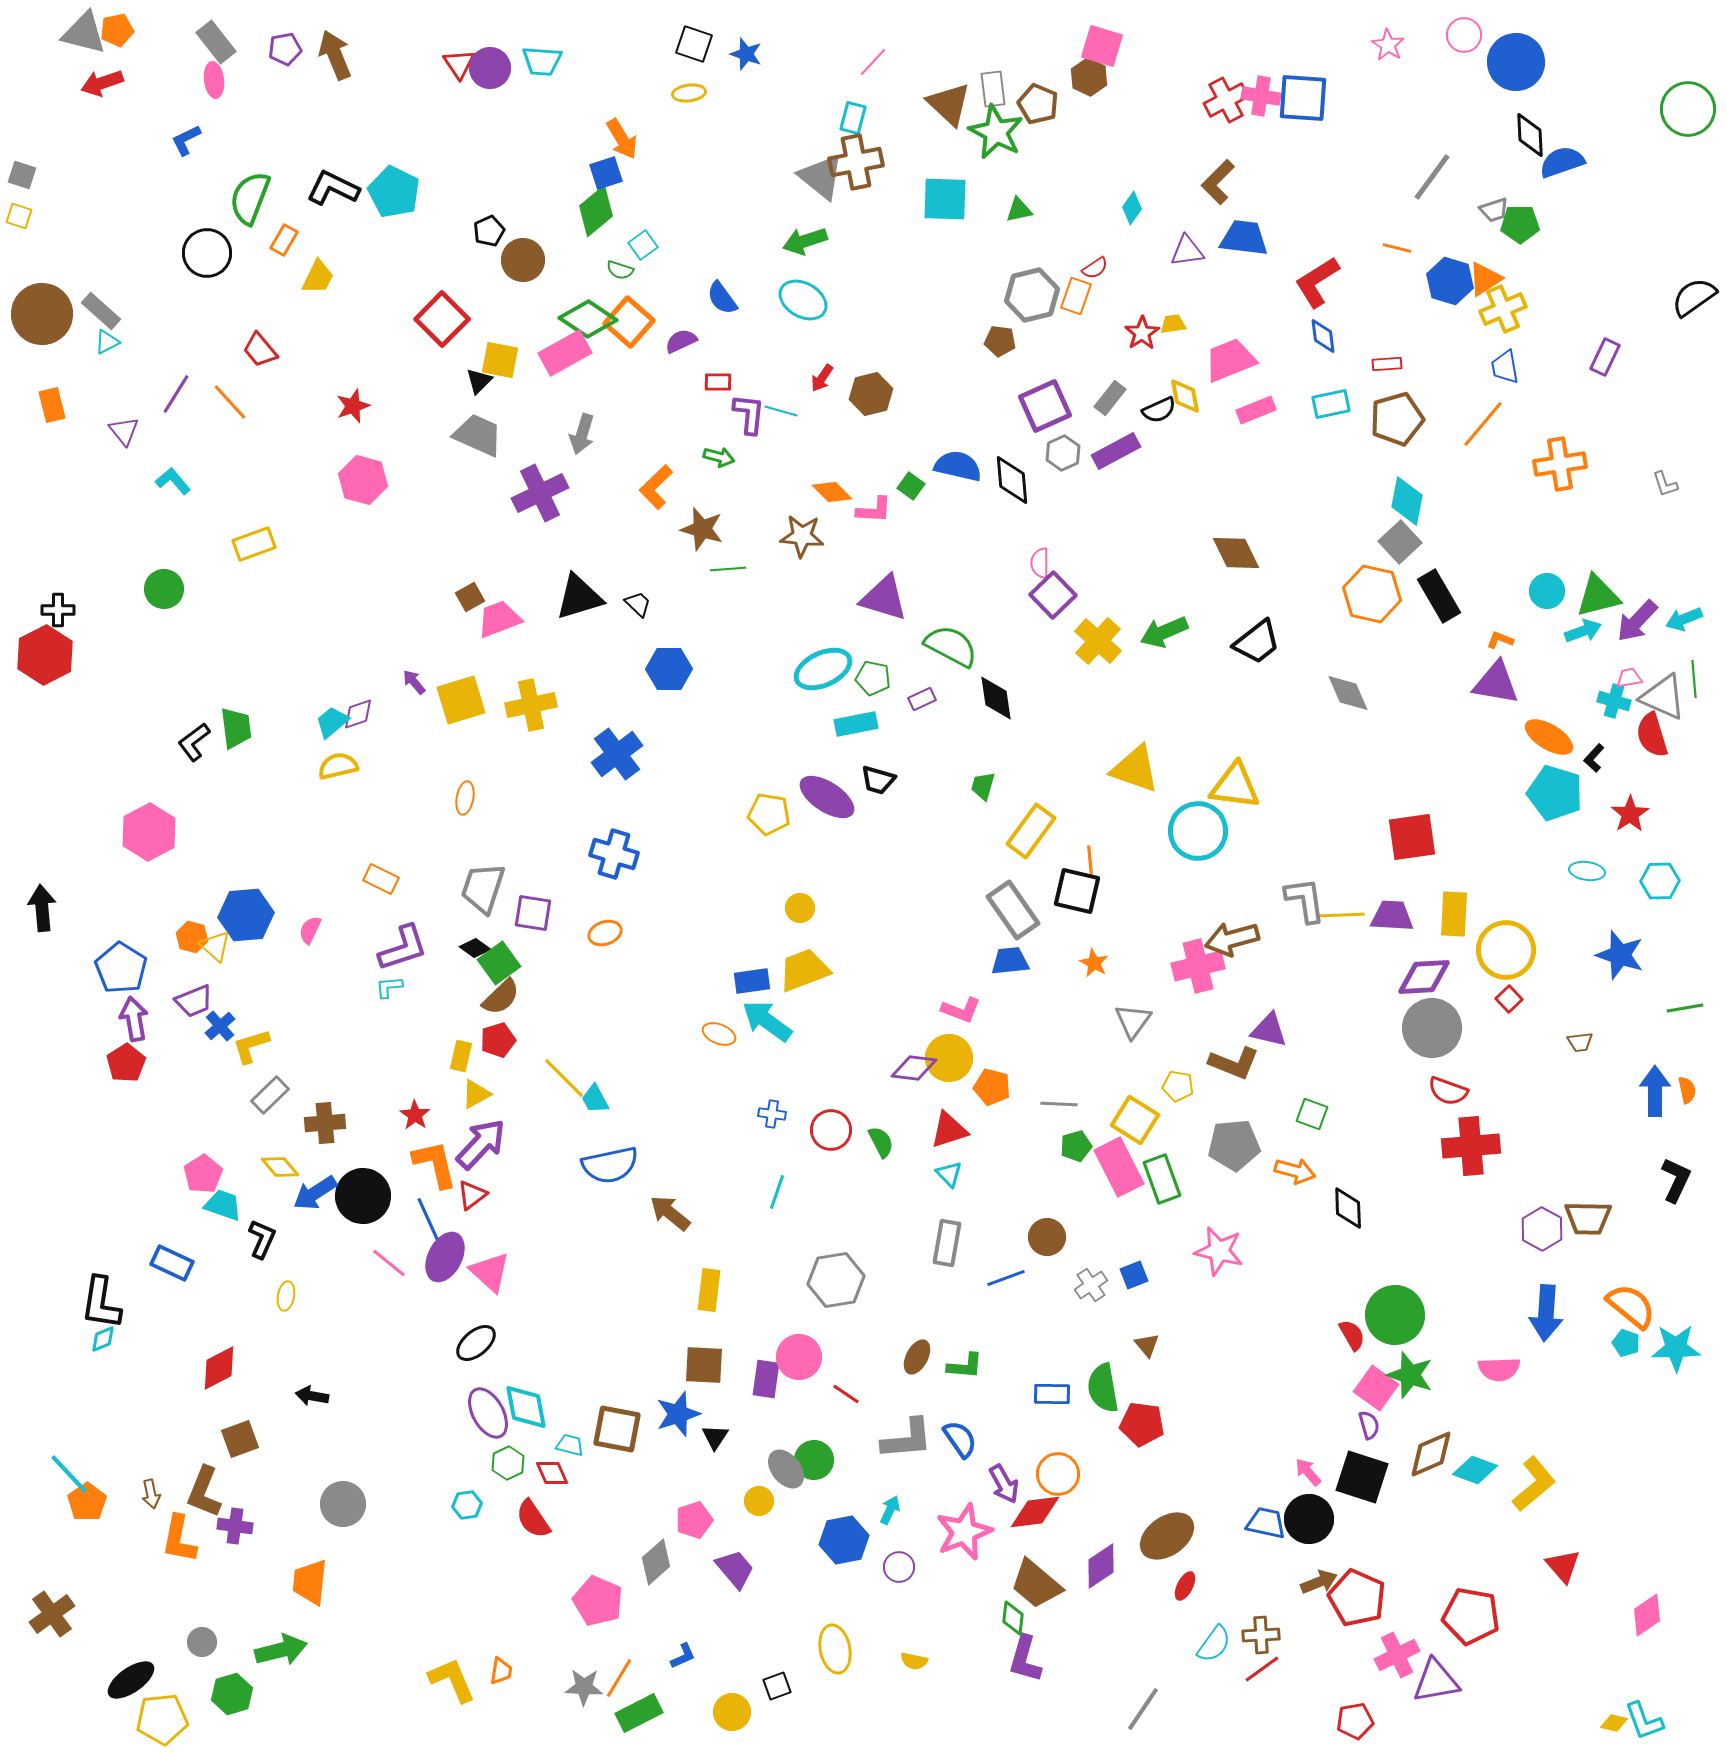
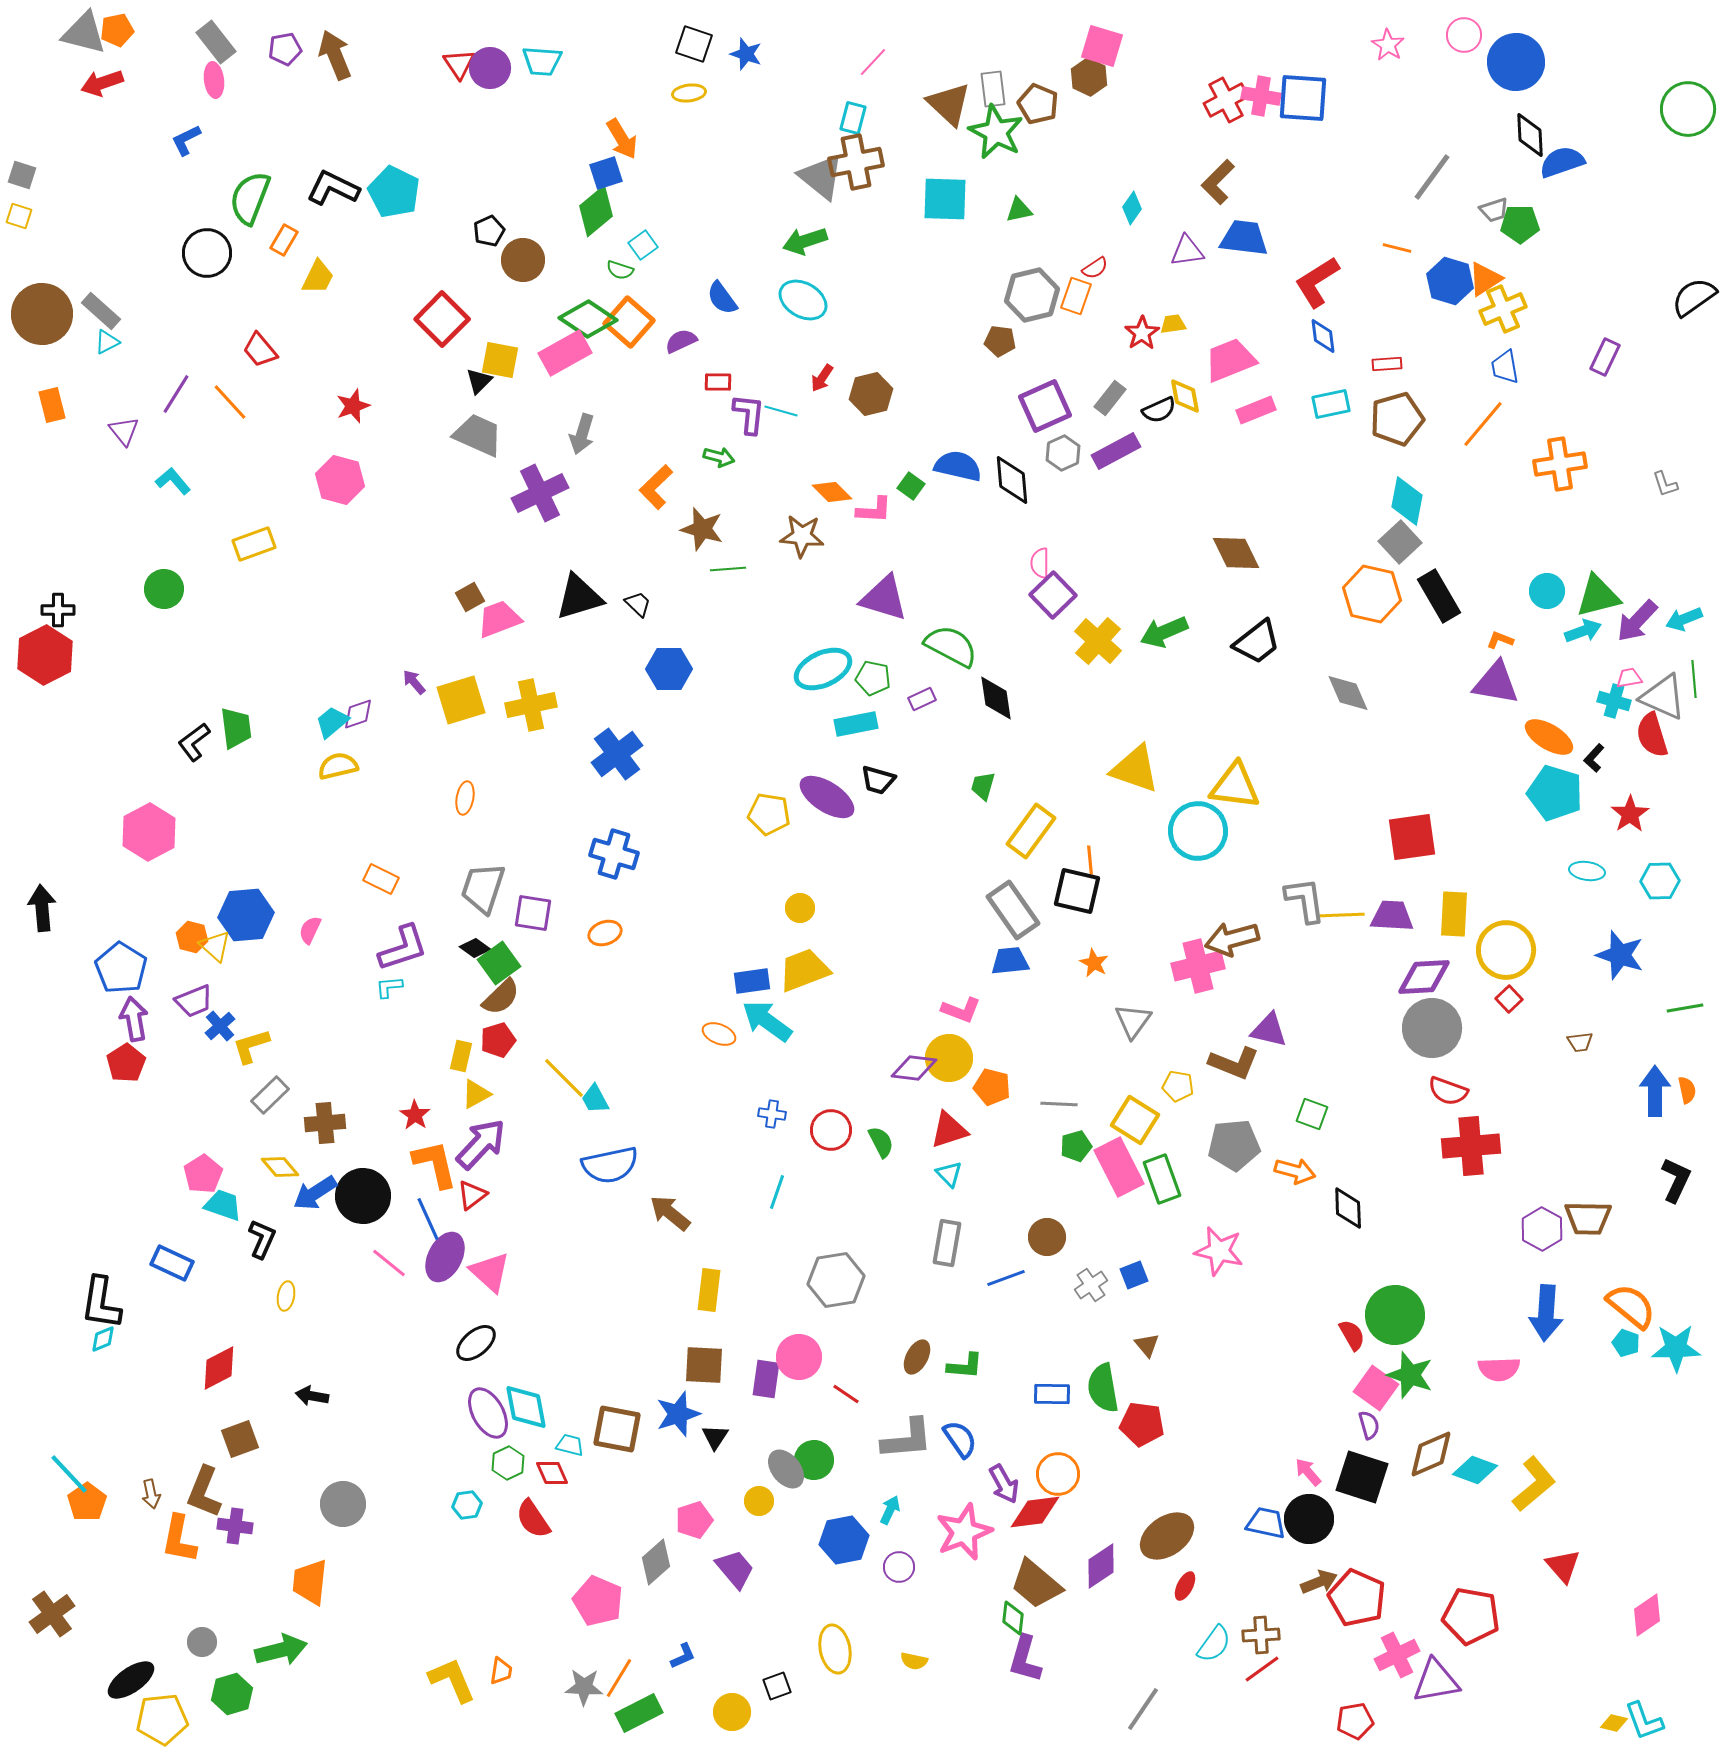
pink hexagon at (363, 480): moved 23 px left
